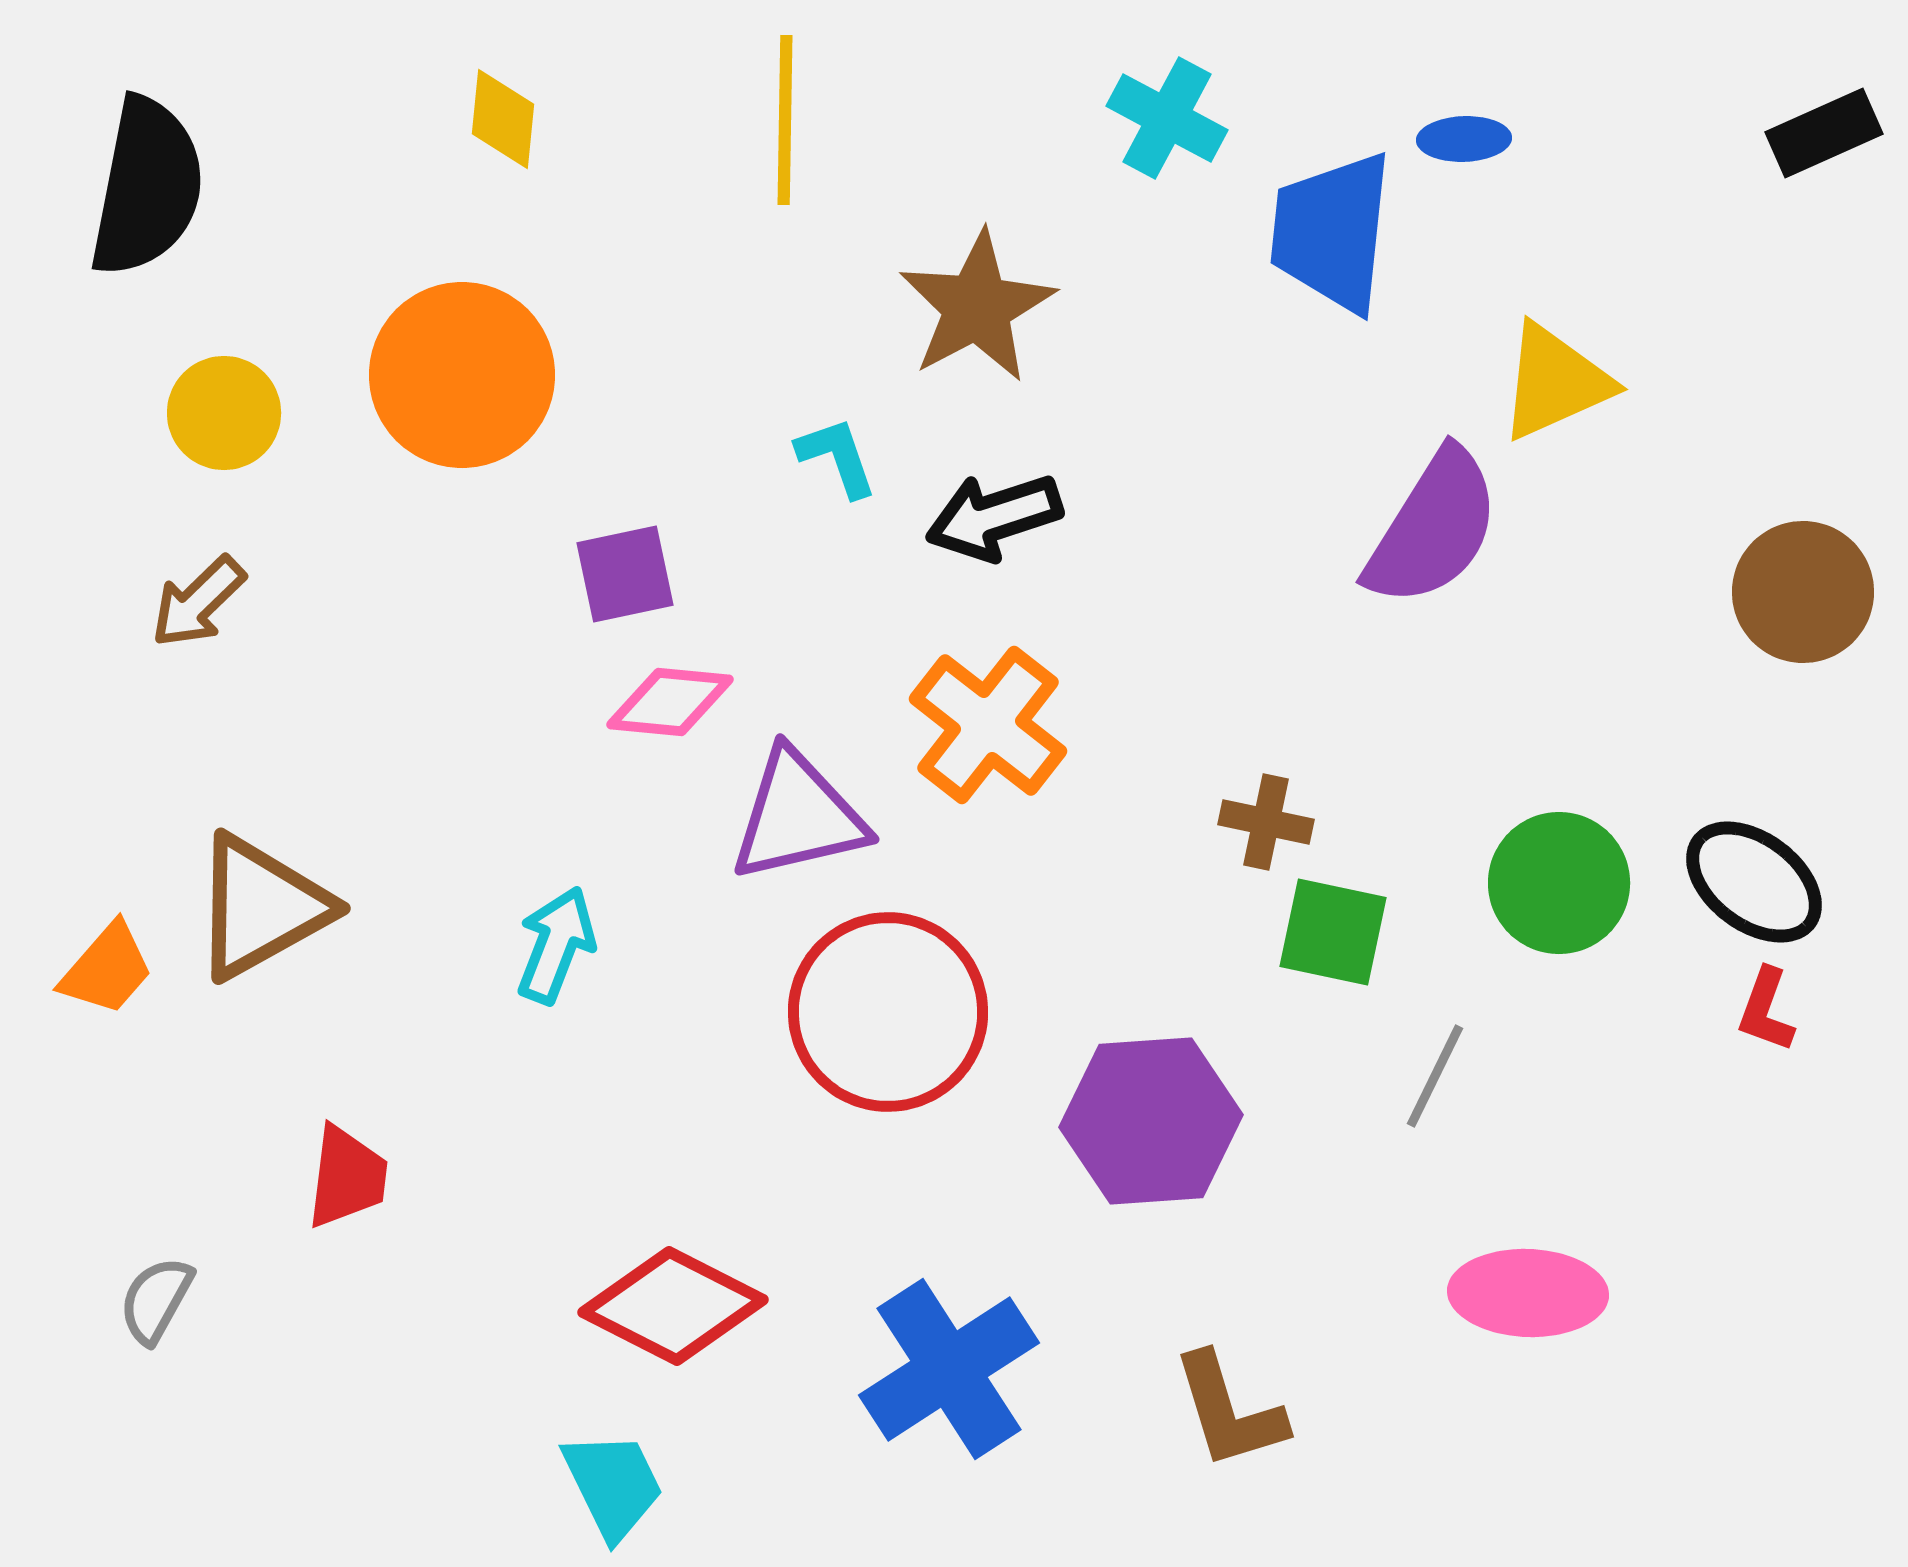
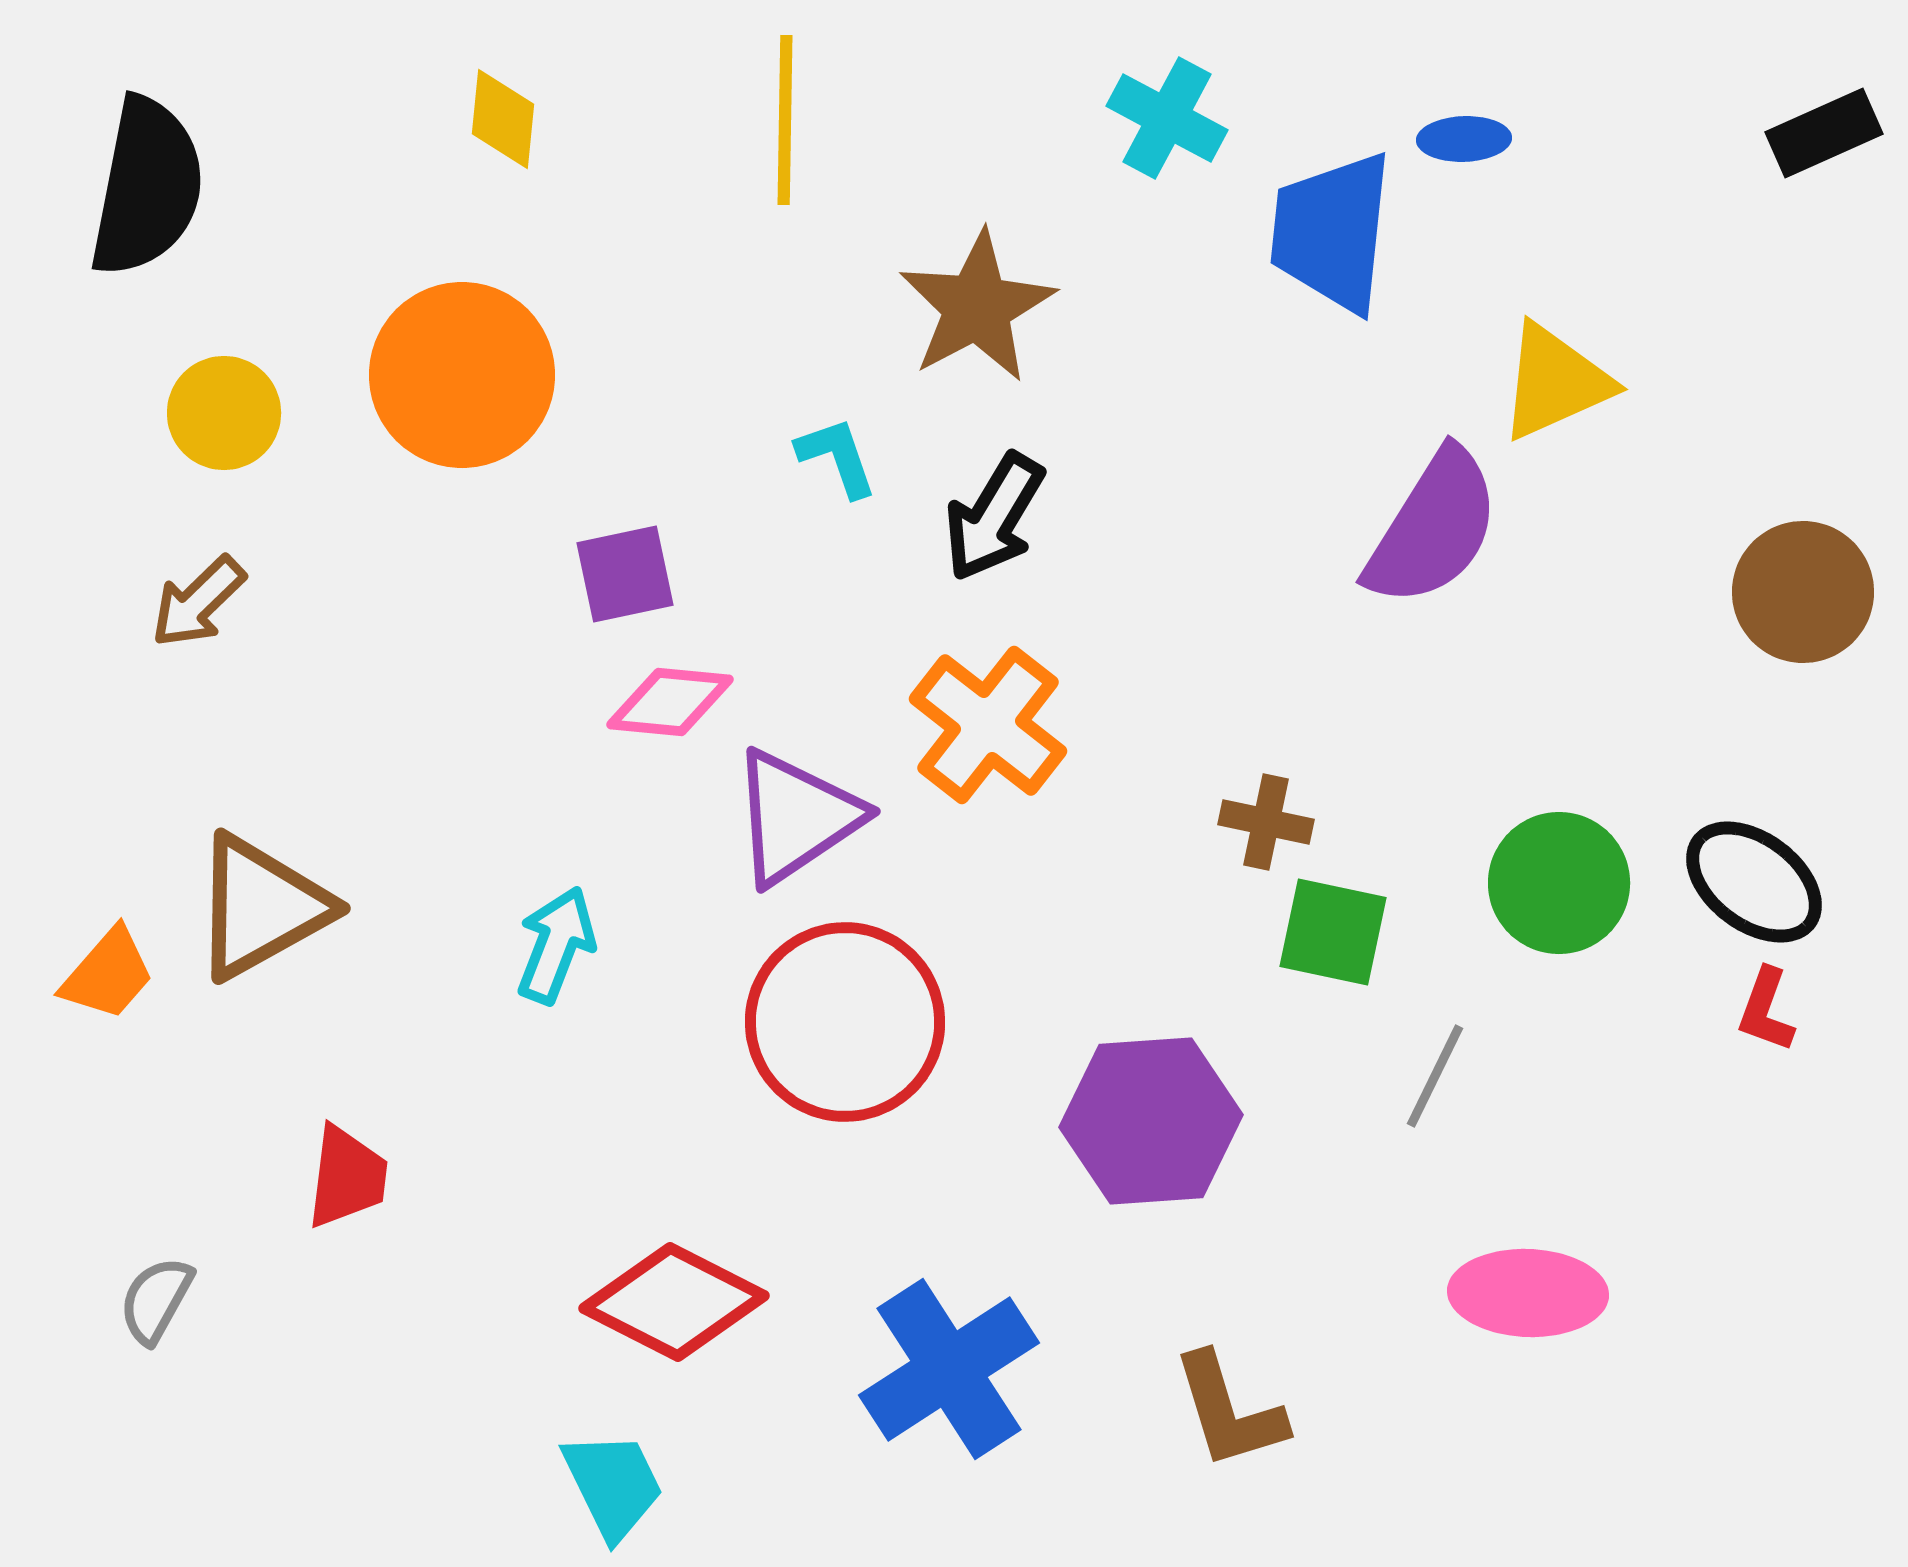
black arrow: rotated 41 degrees counterclockwise
purple triangle: moved 2 px left, 1 px down; rotated 21 degrees counterclockwise
orange trapezoid: moved 1 px right, 5 px down
red circle: moved 43 px left, 10 px down
red diamond: moved 1 px right, 4 px up
